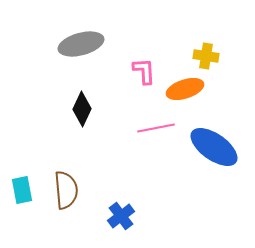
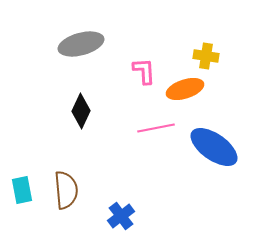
black diamond: moved 1 px left, 2 px down
